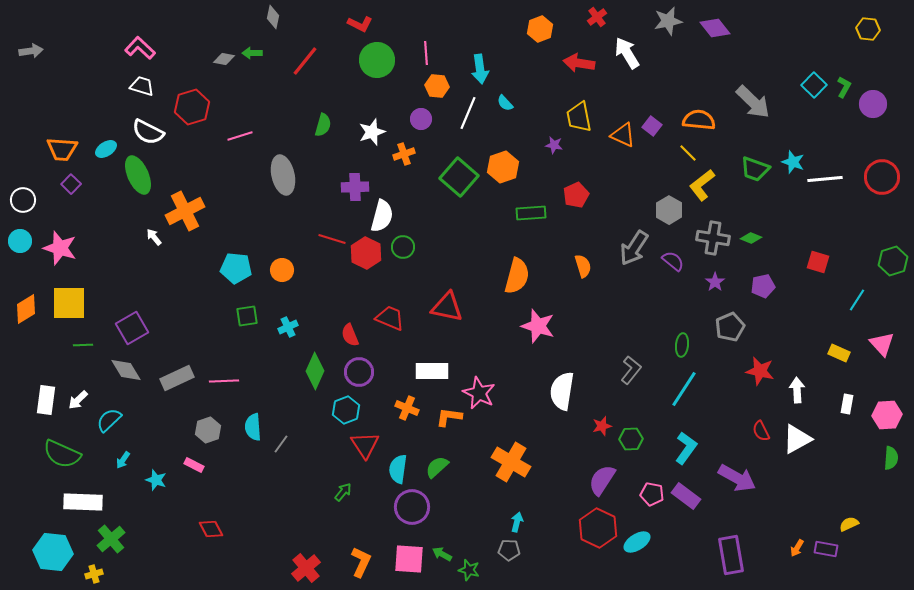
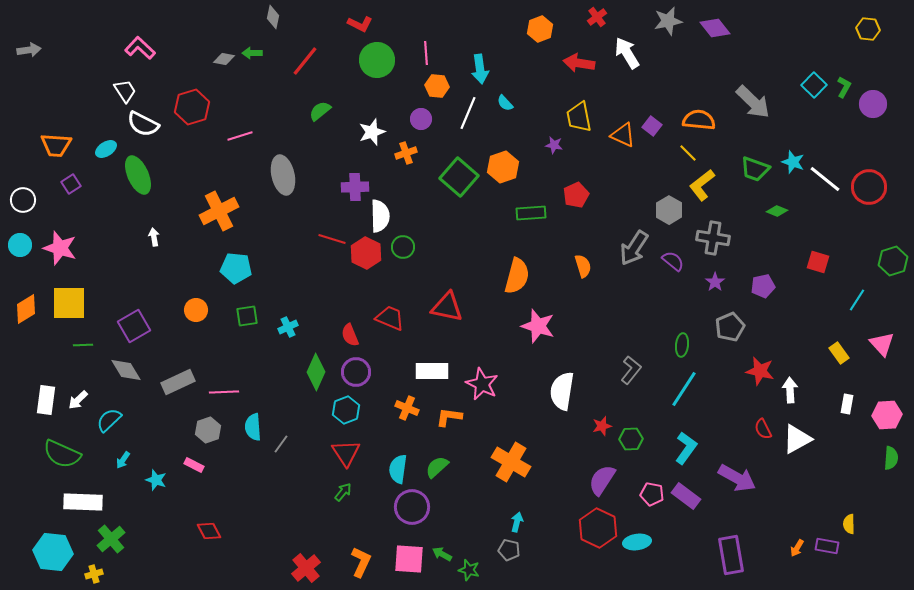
gray arrow at (31, 51): moved 2 px left, 1 px up
white trapezoid at (142, 86): moved 17 px left, 5 px down; rotated 40 degrees clockwise
green semicircle at (323, 125): moved 3 px left, 14 px up; rotated 145 degrees counterclockwise
white semicircle at (148, 132): moved 5 px left, 8 px up
orange trapezoid at (62, 149): moved 6 px left, 4 px up
orange cross at (404, 154): moved 2 px right, 1 px up
red circle at (882, 177): moved 13 px left, 10 px down
white line at (825, 179): rotated 44 degrees clockwise
purple square at (71, 184): rotated 12 degrees clockwise
orange cross at (185, 211): moved 34 px right
white semicircle at (382, 216): moved 2 px left; rotated 16 degrees counterclockwise
white arrow at (154, 237): rotated 30 degrees clockwise
green diamond at (751, 238): moved 26 px right, 27 px up
cyan circle at (20, 241): moved 4 px down
orange circle at (282, 270): moved 86 px left, 40 px down
purple square at (132, 328): moved 2 px right, 2 px up
yellow rectangle at (839, 353): rotated 30 degrees clockwise
green diamond at (315, 371): moved 1 px right, 1 px down
purple circle at (359, 372): moved 3 px left
gray rectangle at (177, 378): moved 1 px right, 4 px down
pink line at (224, 381): moved 11 px down
white arrow at (797, 390): moved 7 px left
pink star at (479, 393): moved 3 px right, 9 px up
red semicircle at (761, 431): moved 2 px right, 2 px up
red triangle at (365, 445): moved 19 px left, 8 px down
yellow semicircle at (849, 524): rotated 66 degrees counterclockwise
red diamond at (211, 529): moved 2 px left, 2 px down
cyan ellipse at (637, 542): rotated 24 degrees clockwise
purple rectangle at (826, 549): moved 1 px right, 3 px up
gray pentagon at (509, 550): rotated 10 degrees clockwise
